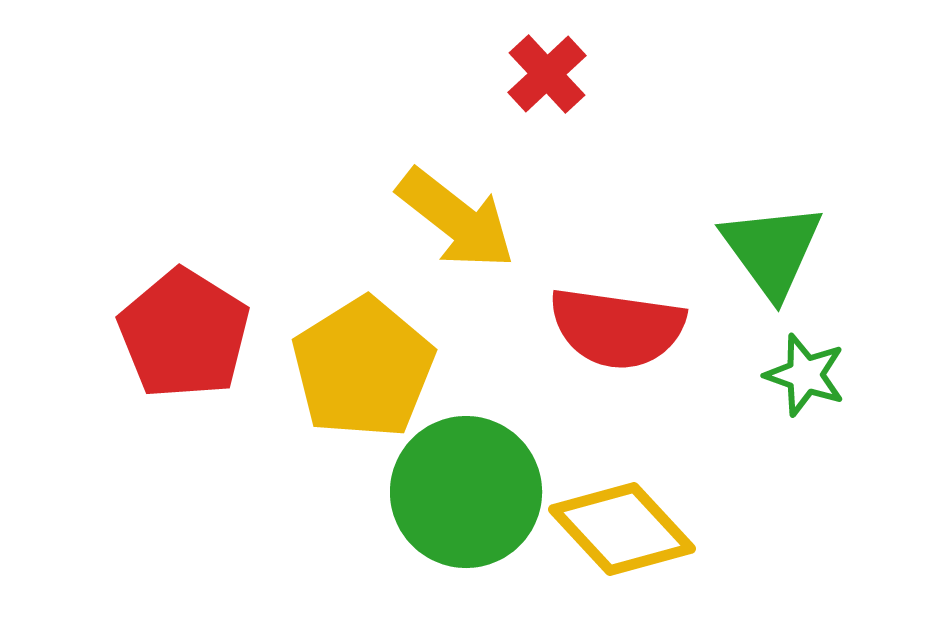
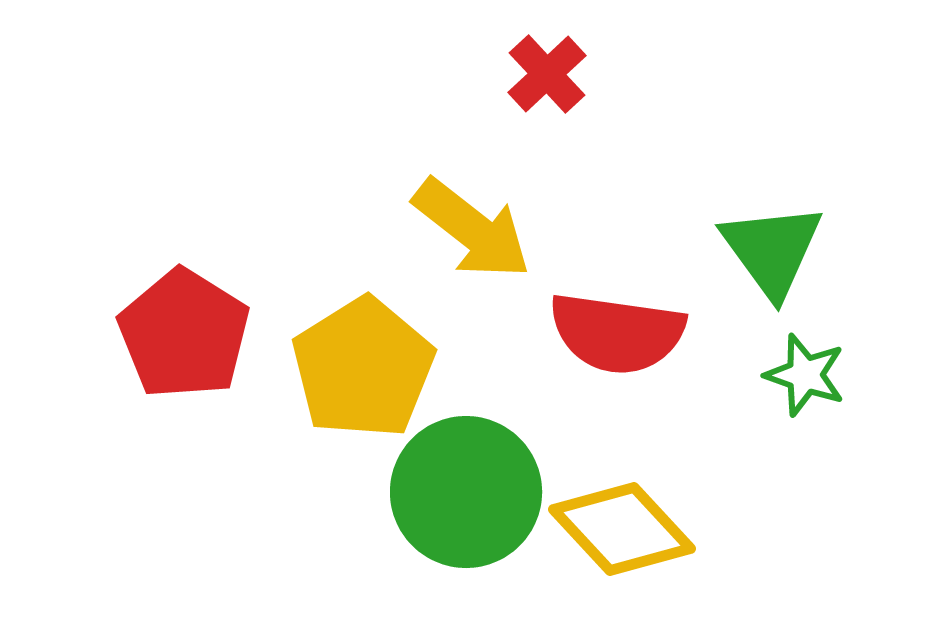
yellow arrow: moved 16 px right, 10 px down
red semicircle: moved 5 px down
